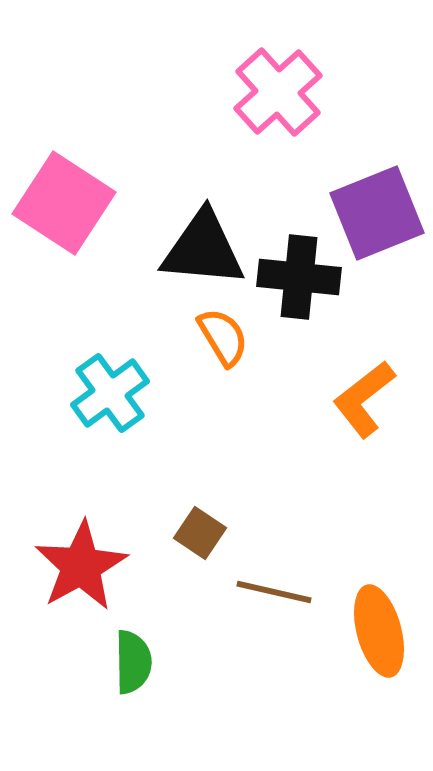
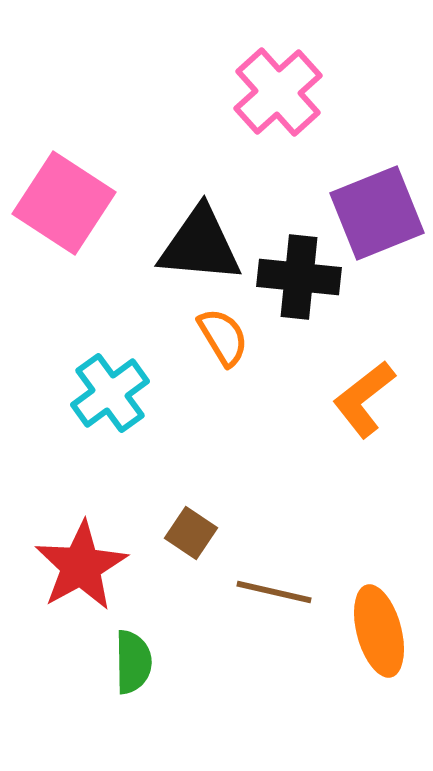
black triangle: moved 3 px left, 4 px up
brown square: moved 9 px left
